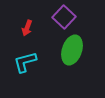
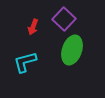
purple square: moved 2 px down
red arrow: moved 6 px right, 1 px up
